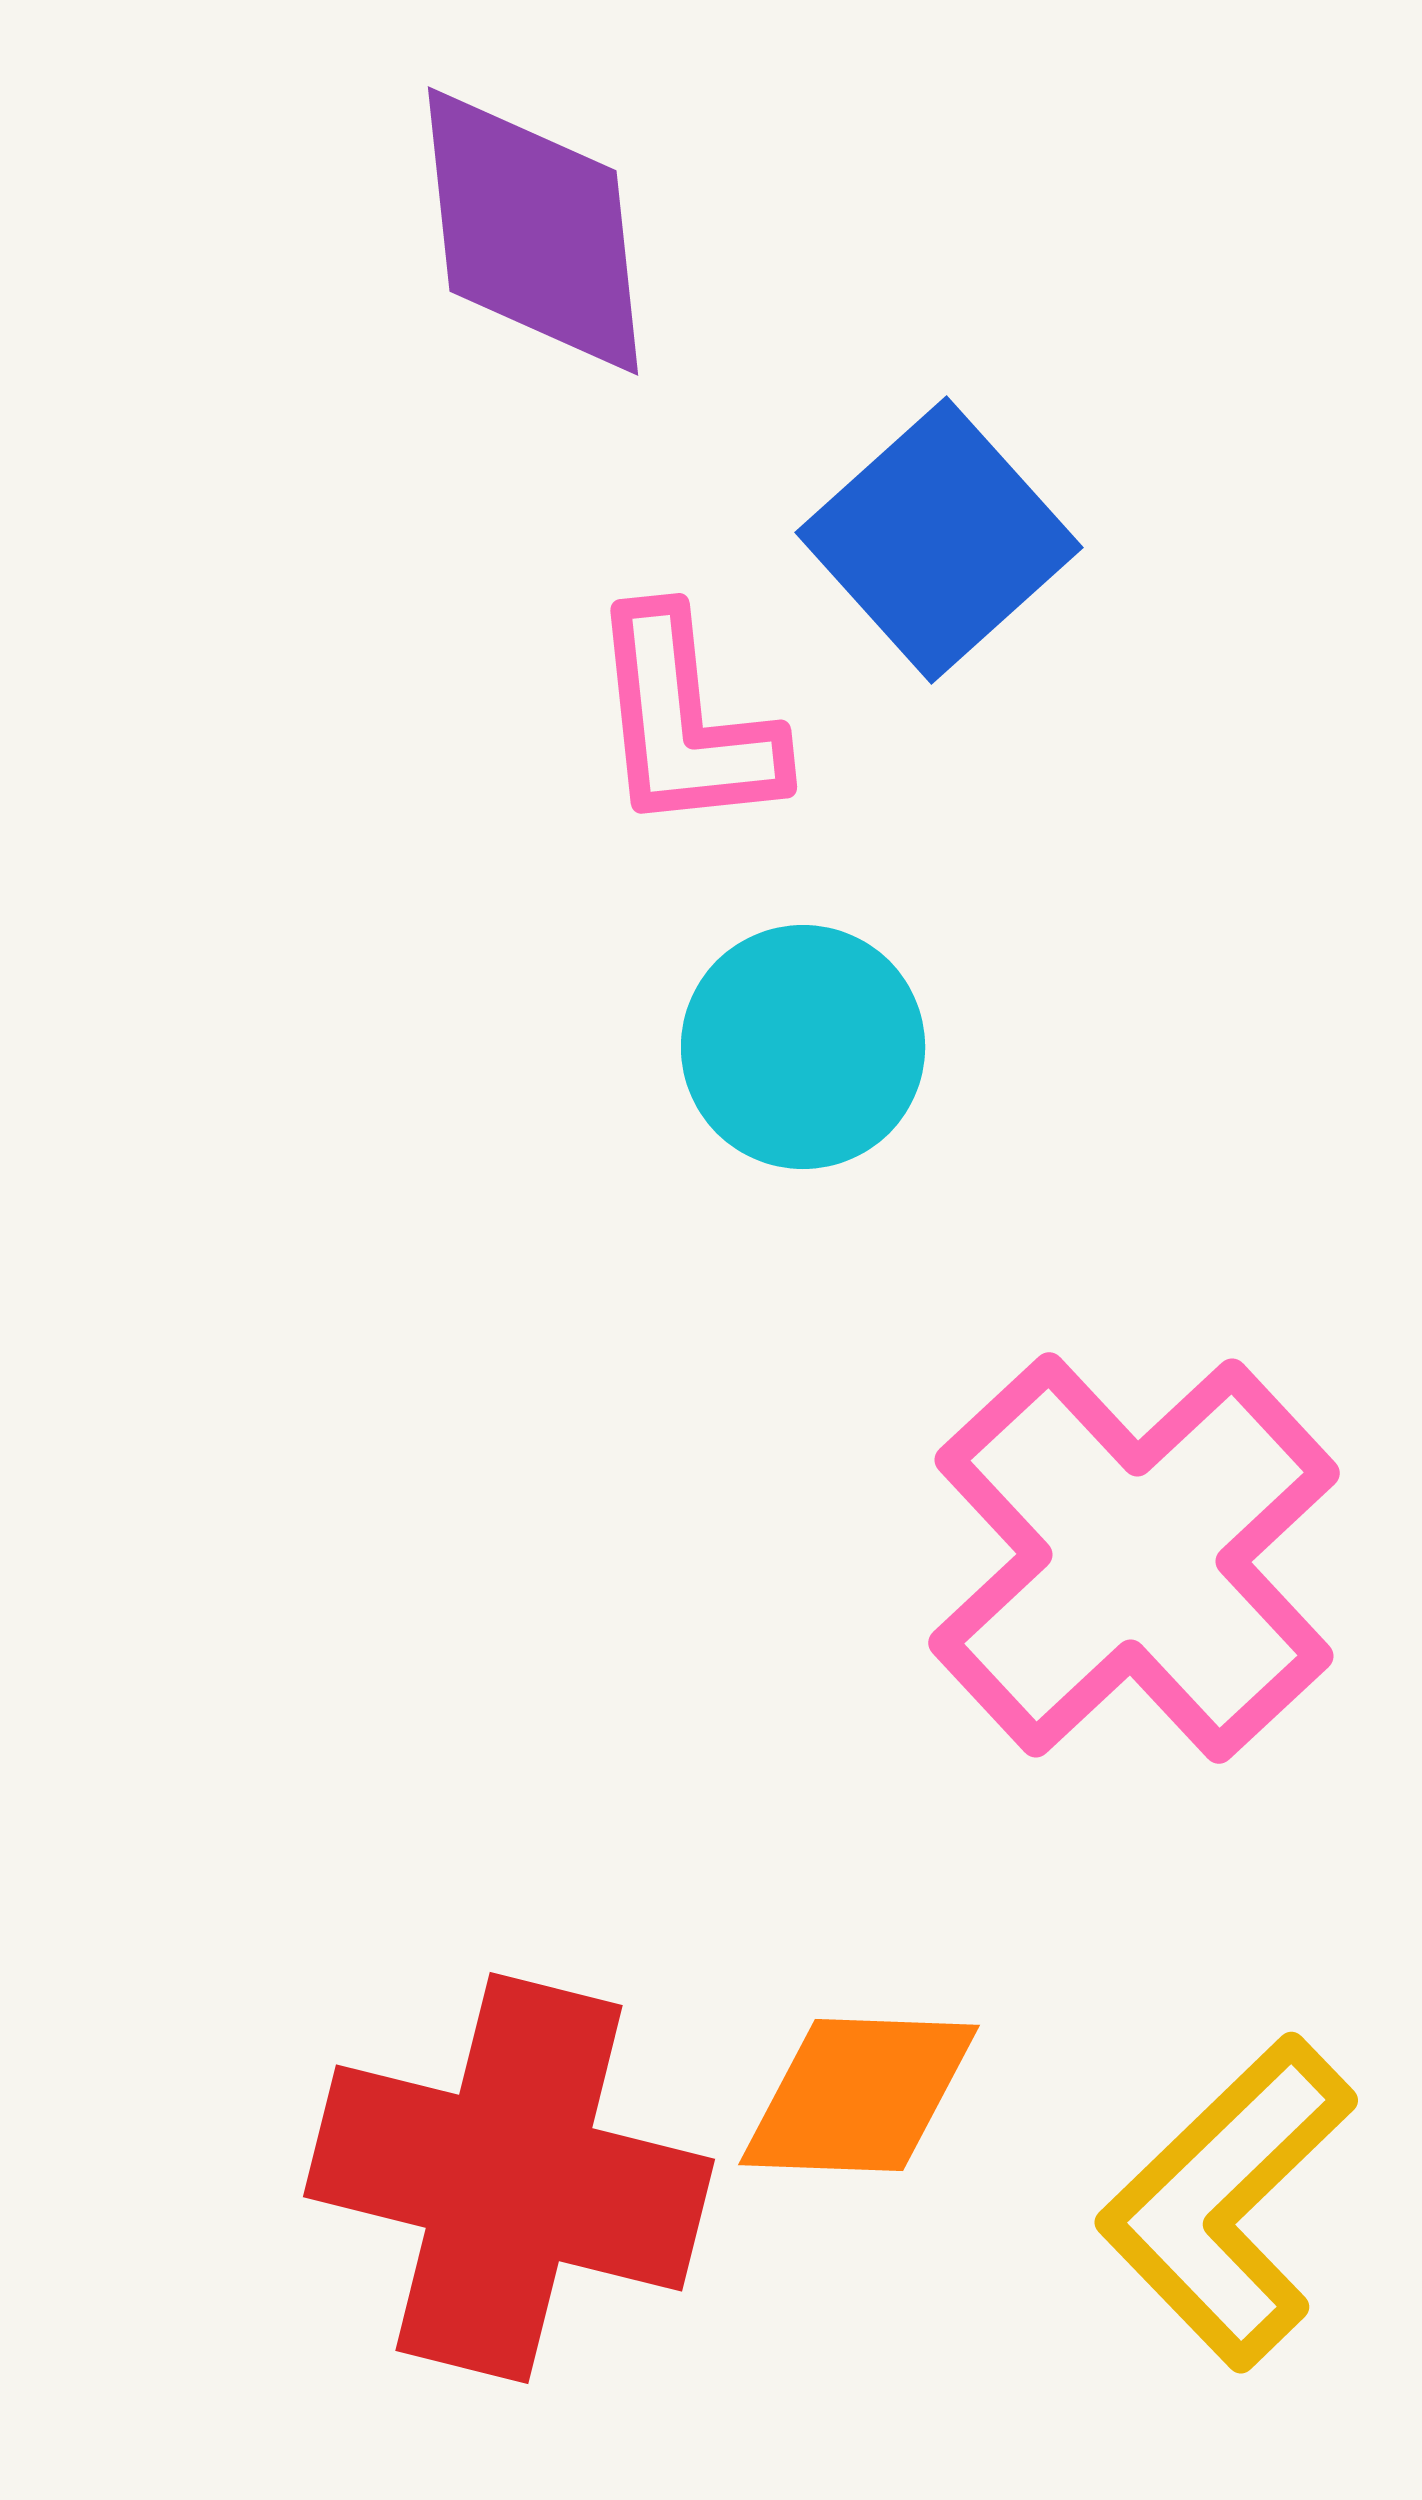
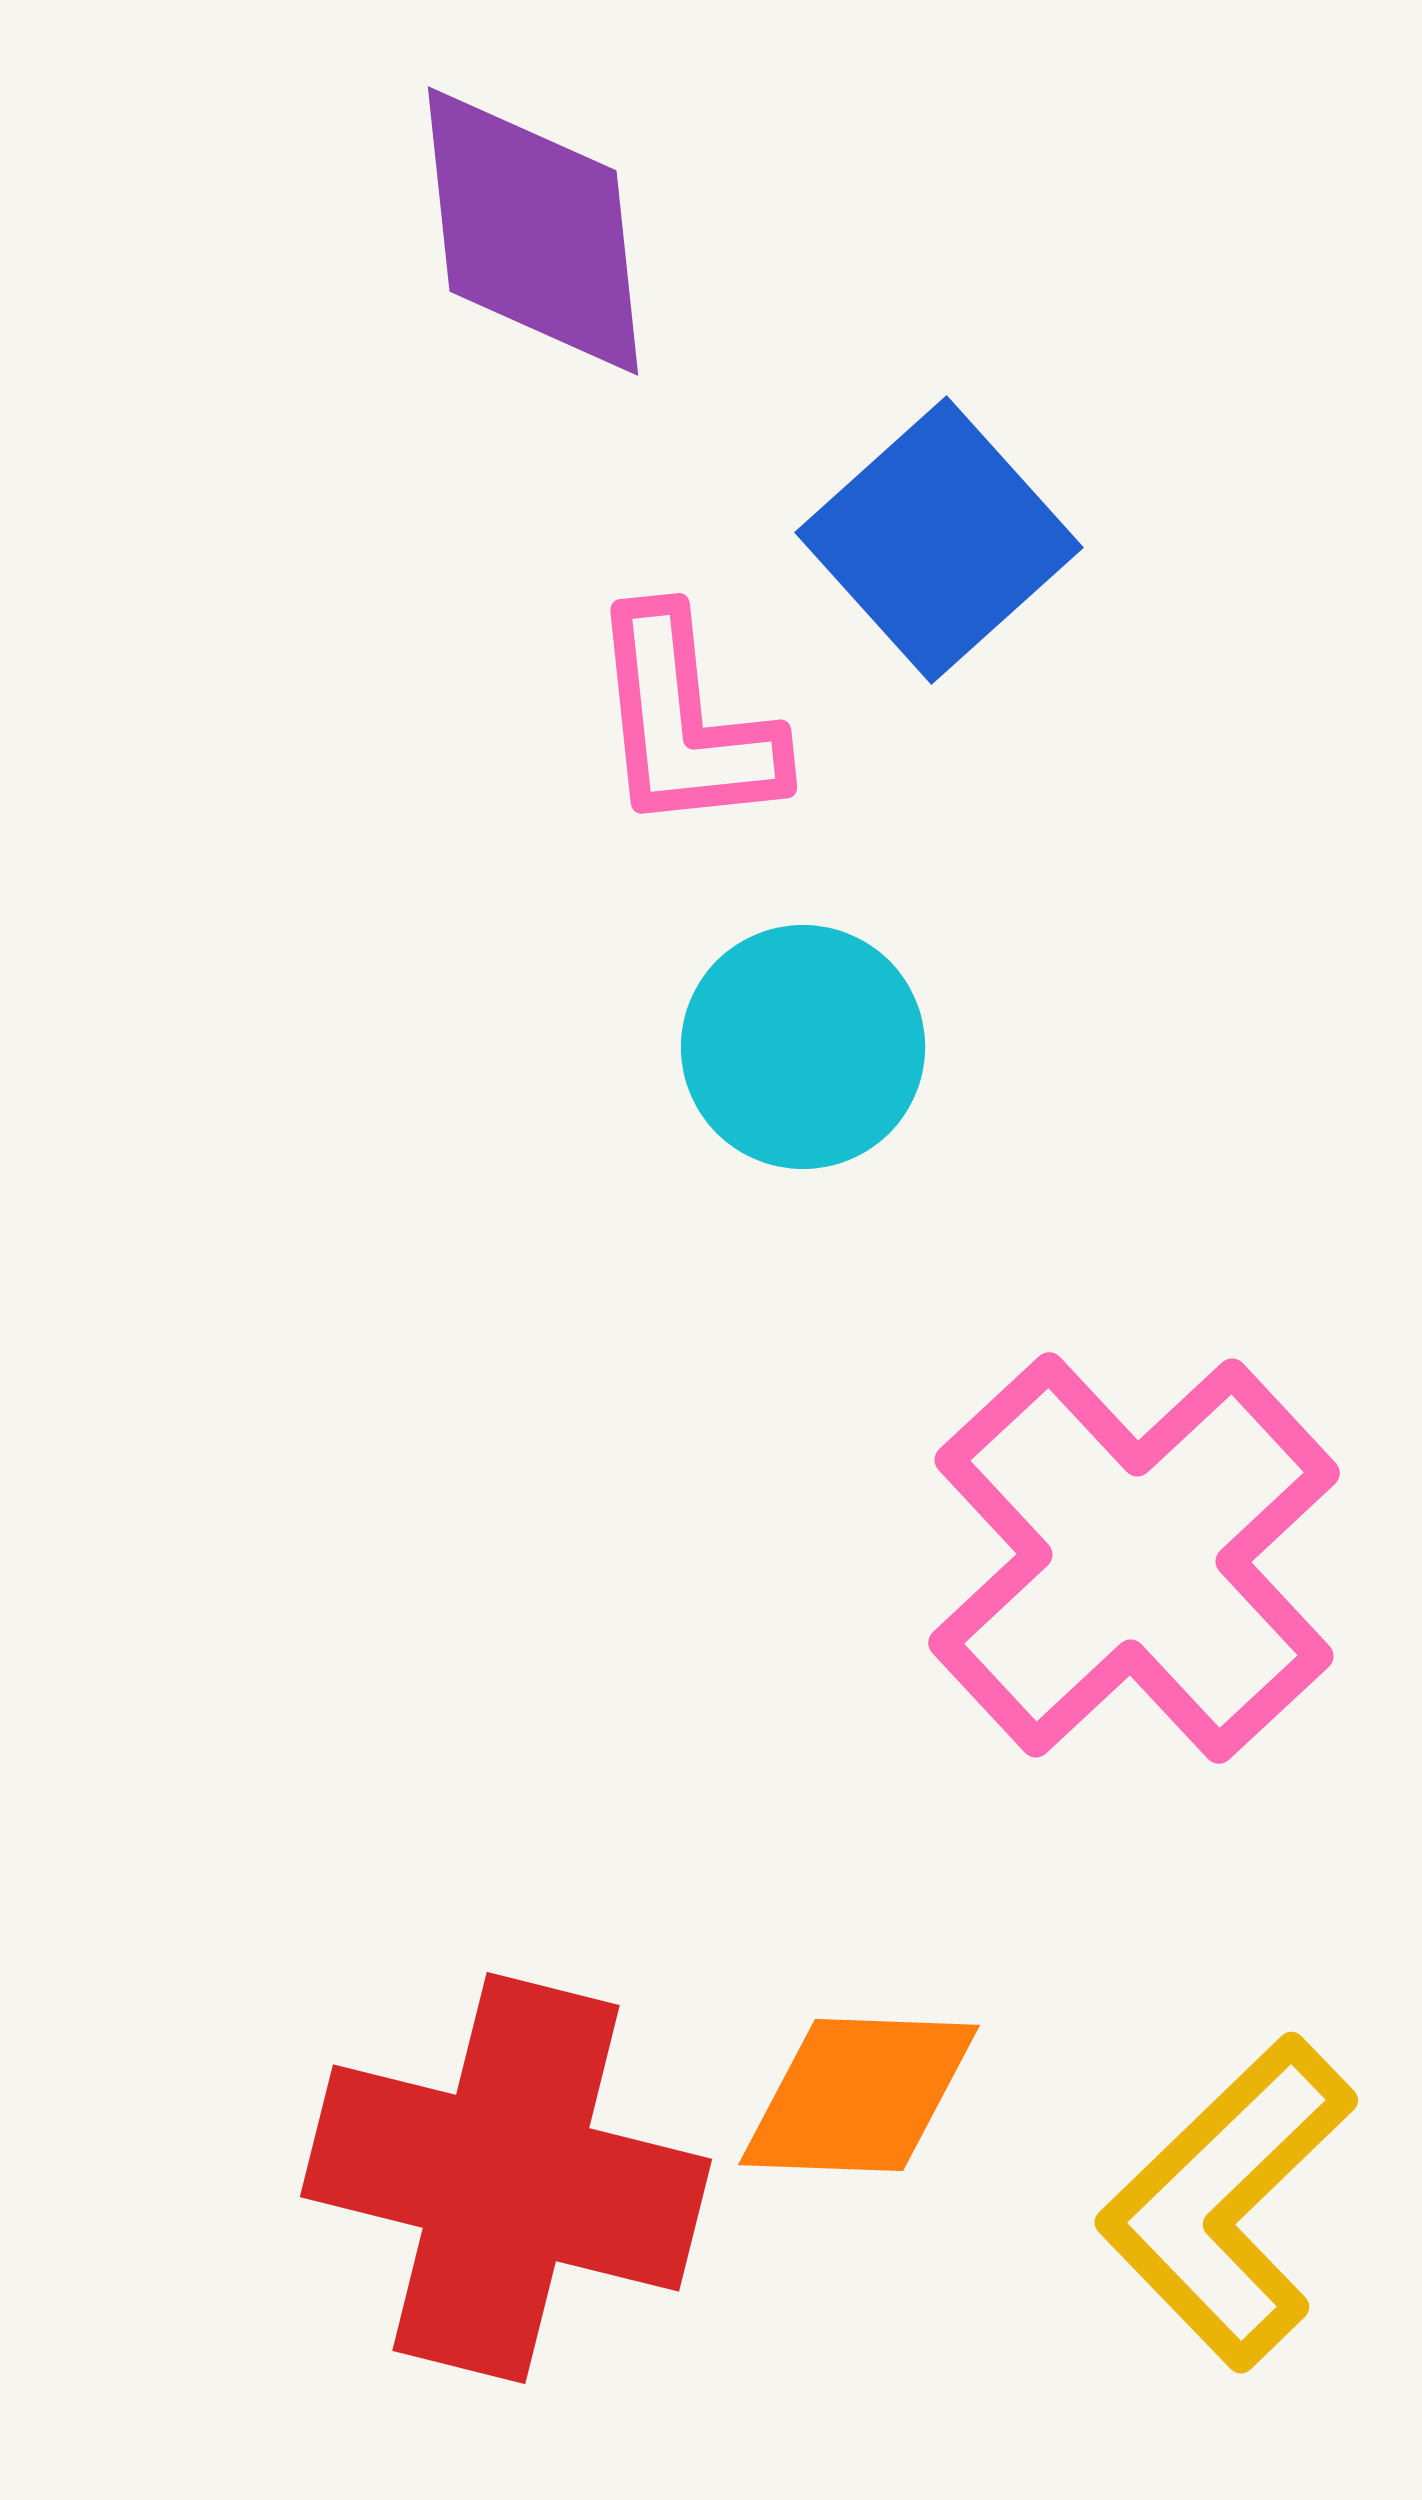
red cross: moved 3 px left
